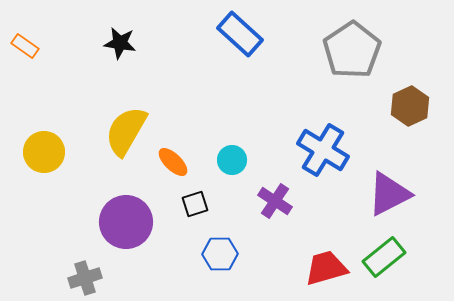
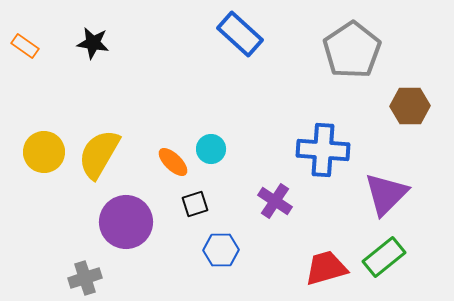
black star: moved 27 px left
brown hexagon: rotated 24 degrees clockwise
yellow semicircle: moved 27 px left, 23 px down
blue cross: rotated 27 degrees counterclockwise
cyan circle: moved 21 px left, 11 px up
purple triangle: moved 3 px left; rotated 18 degrees counterclockwise
blue hexagon: moved 1 px right, 4 px up
